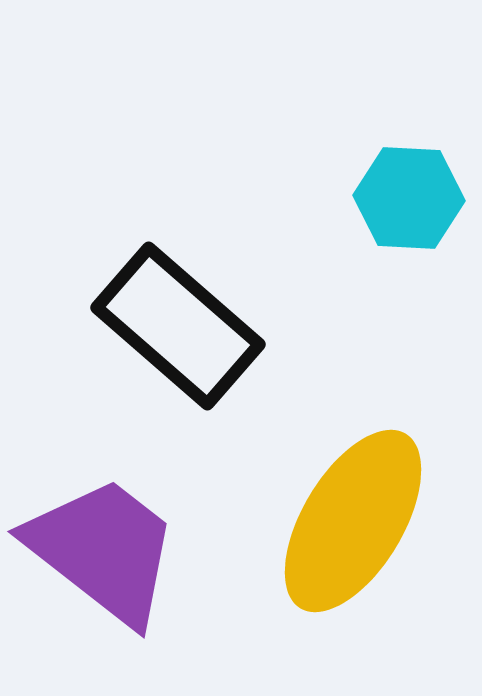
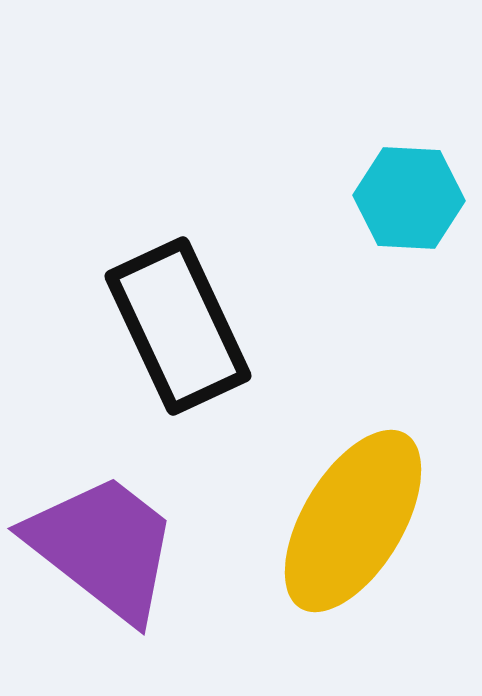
black rectangle: rotated 24 degrees clockwise
purple trapezoid: moved 3 px up
